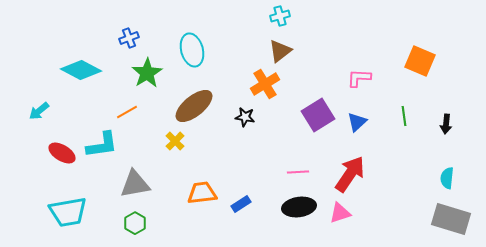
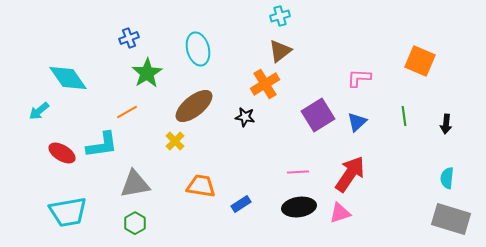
cyan ellipse: moved 6 px right, 1 px up
cyan diamond: moved 13 px left, 8 px down; rotated 27 degrees clockwise
orange trapezoid: moved 1 px left, 7 px up; rotated 16 degrees clockwise
